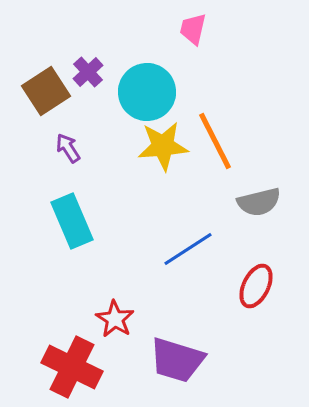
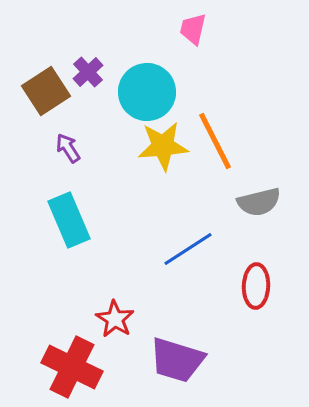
cyan rectangle: moved 3 px left, 1 px up
red ellipse: rotated 24 degrees counterclockwise
